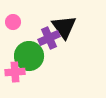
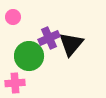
pink circle: moved 5 px up
black triangle: moved 7 px right, 17 px down; rotated 16 degrees clockwise
pink cross: moved 11 px down
